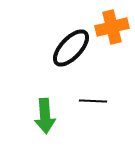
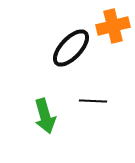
orange cross: moved 1 px right, 1 px up
green arrow: rotated 12 degrees counterclockwise
